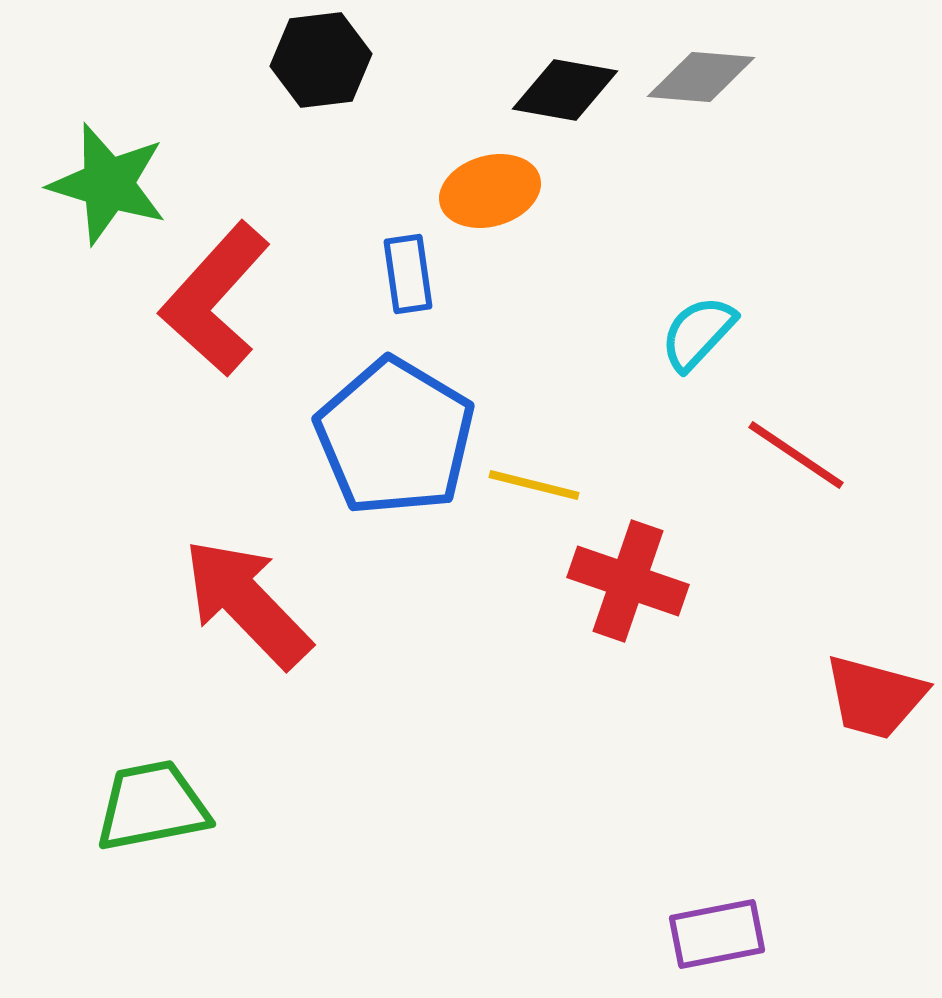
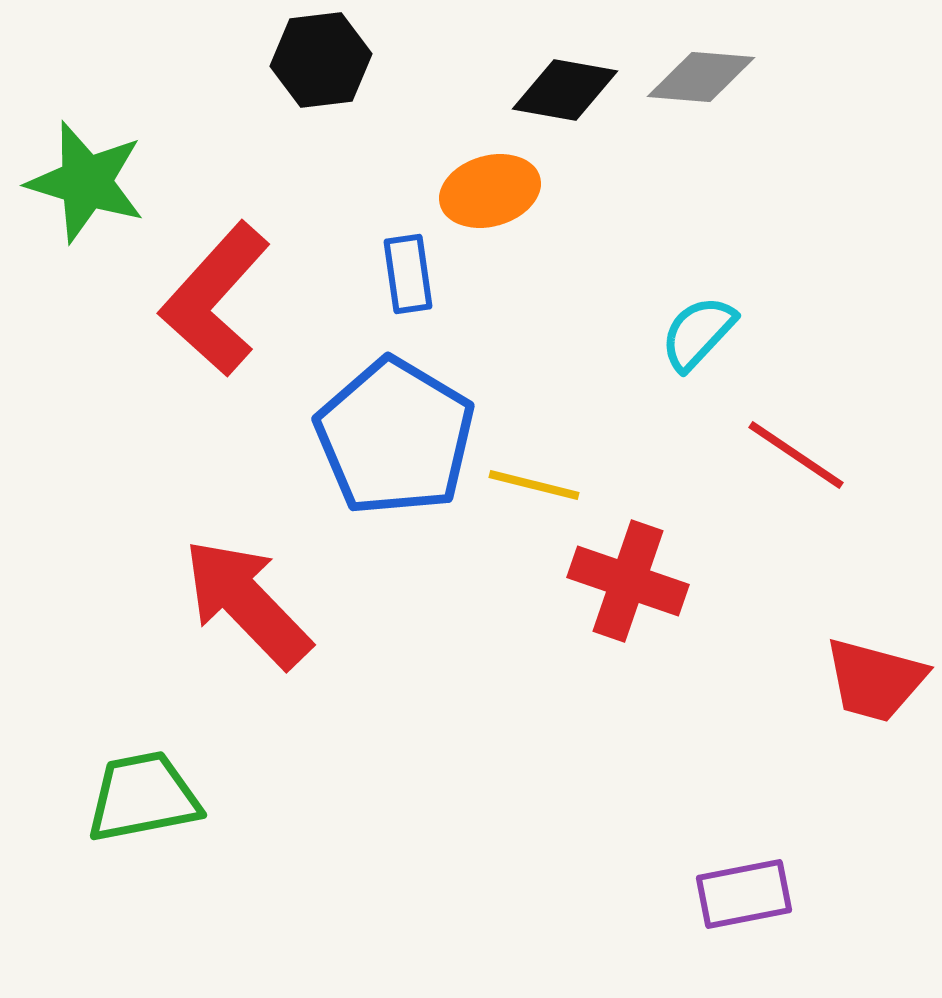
green star: moved 22 px left, 2 px up
red trapezoid: moved 17 px up
green trapezoid: moved 9 px left, 9 px up
purple rectangle: moved 27 px right, 40 px up
